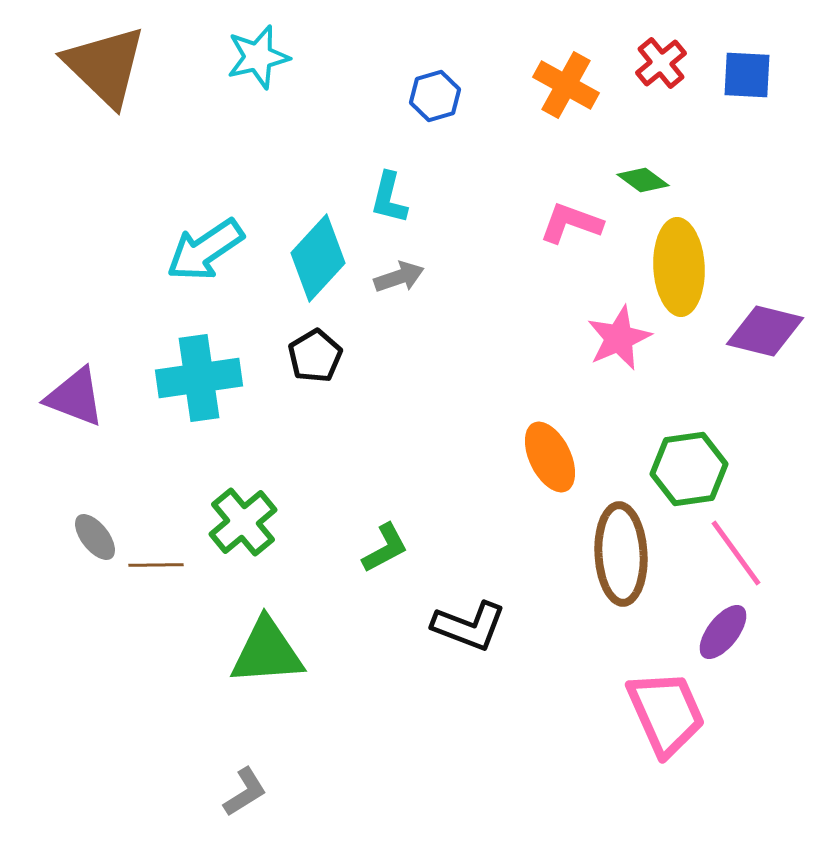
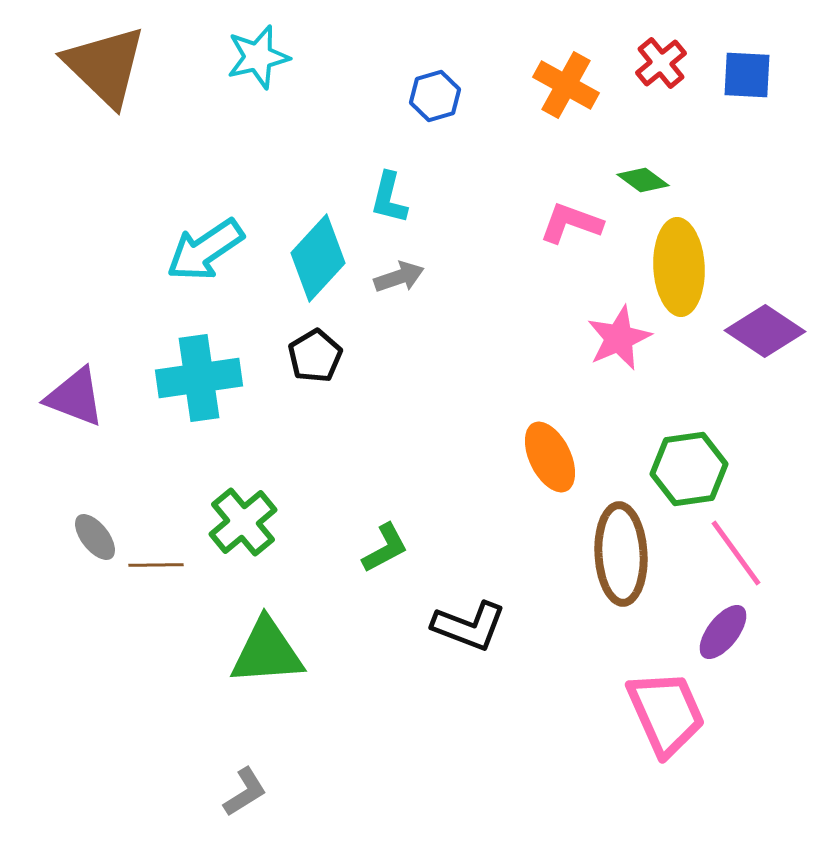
purple diamond: rotated 20 degrees clockwise
